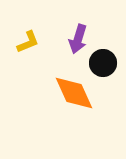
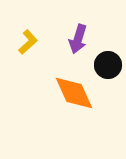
yellow L-shape: rotated 20 degrees counterclockwise
black circle: moved 5 px right, 2 px down
